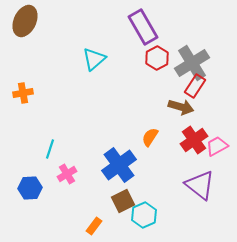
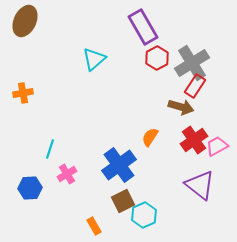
orange rectangle: rotated 66 degrees counterclockwise
